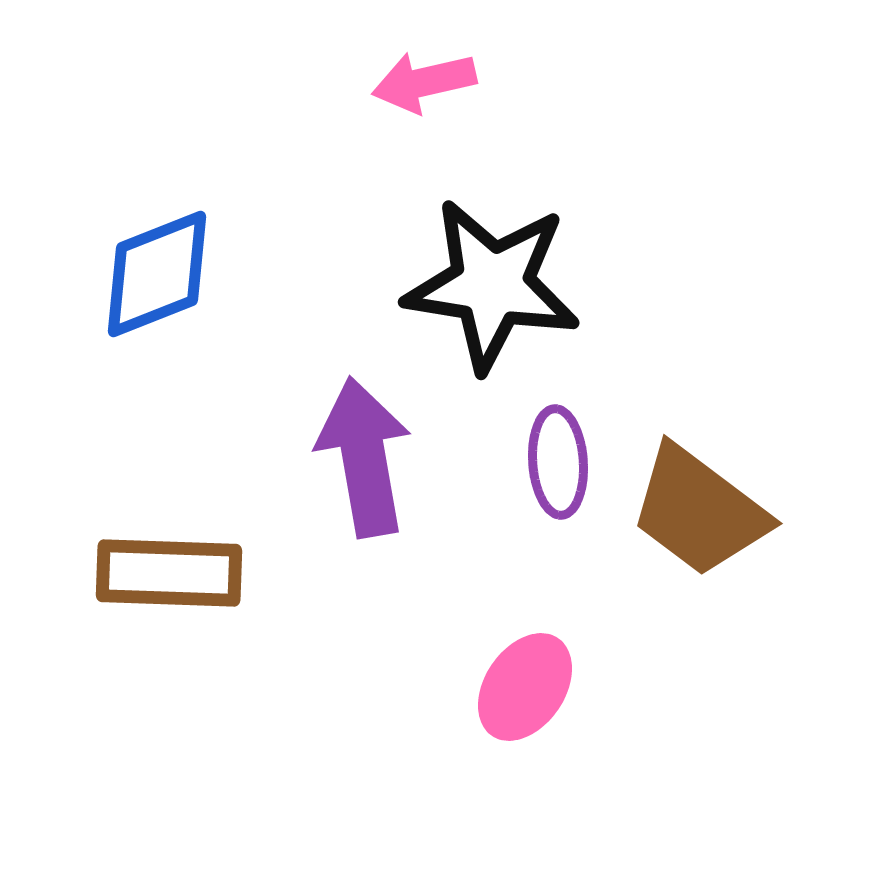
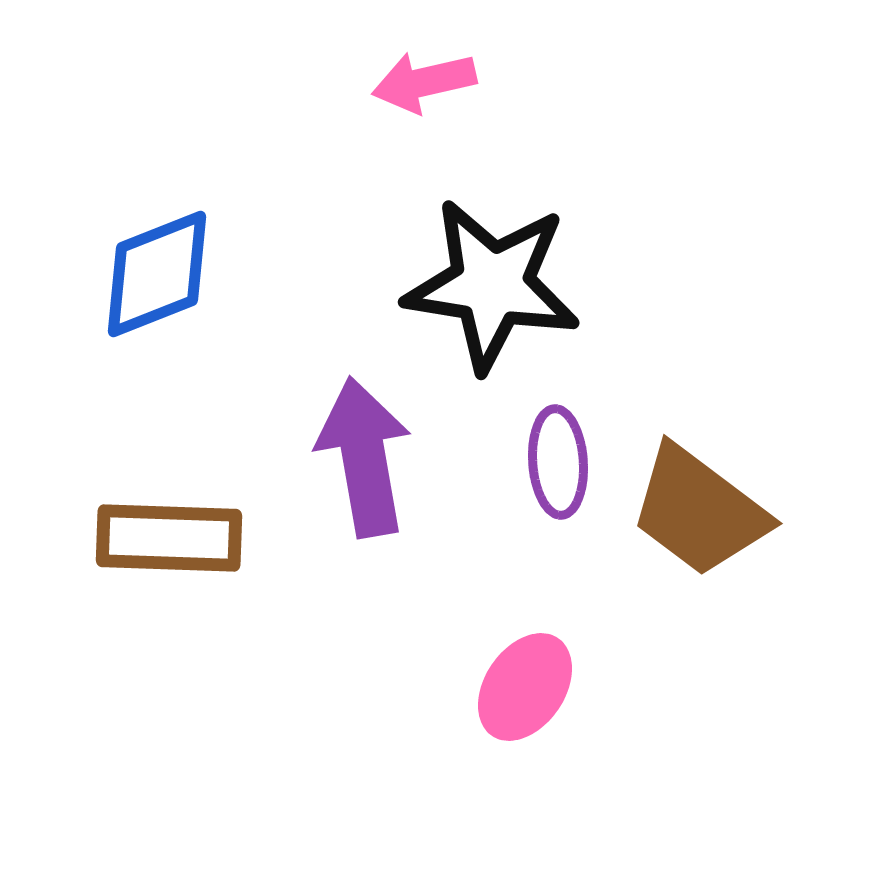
brown rectangle: moved 35 px up
